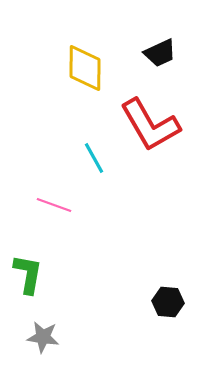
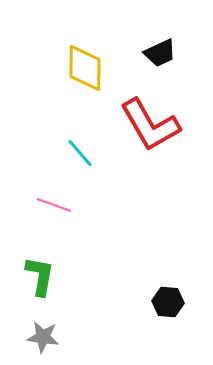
cyan line: moved 14 px left, 5 px up; rotated 12 degrees counterclockwise
green L-shape: moved 12 px right, 2 px down
